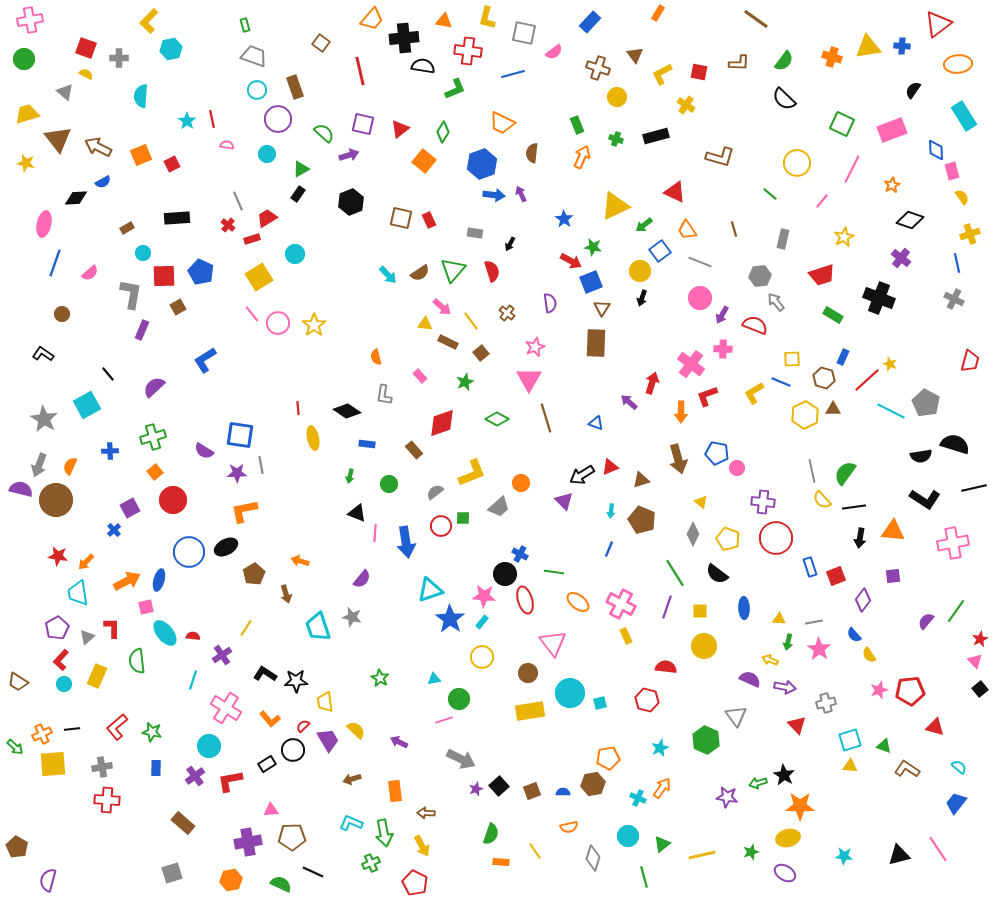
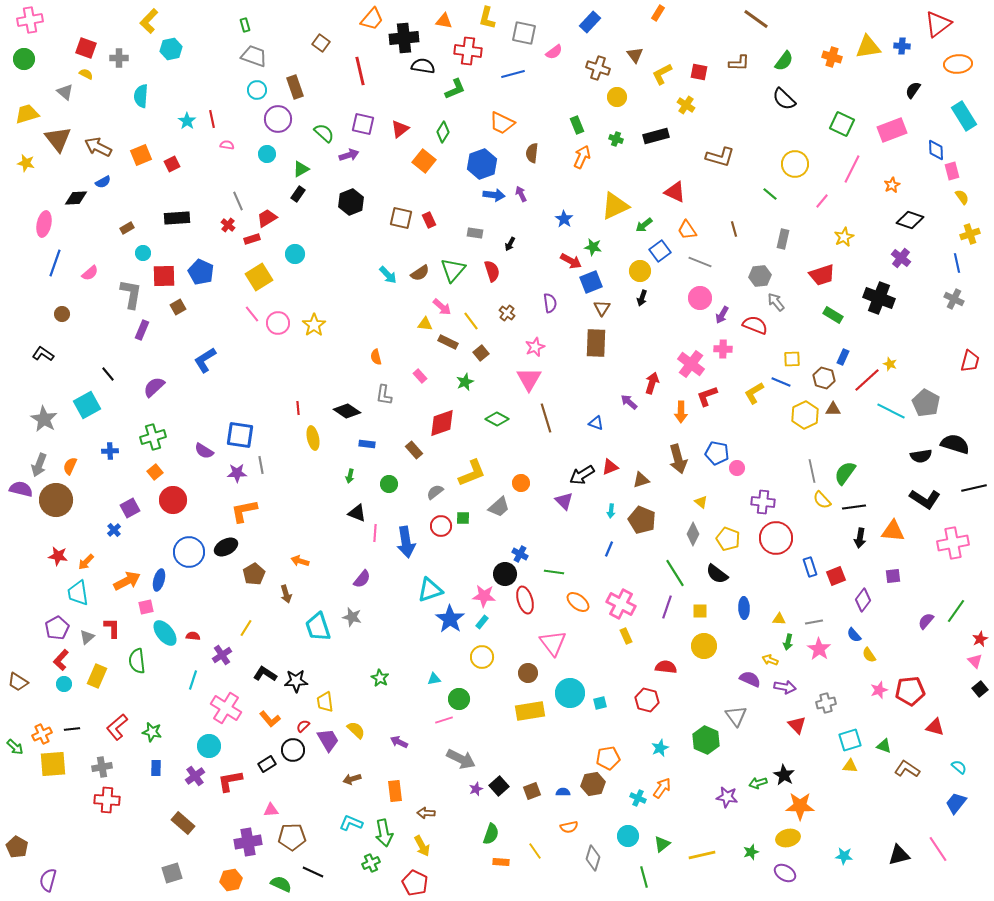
yellow circle at (797, 163): moved 2 px left, 1 px down
